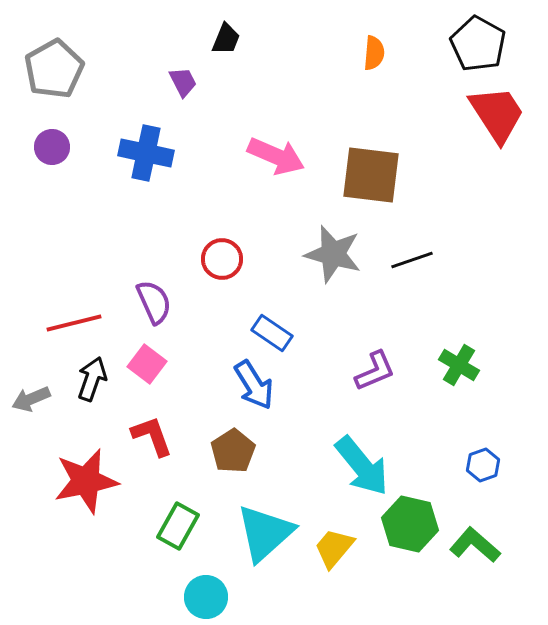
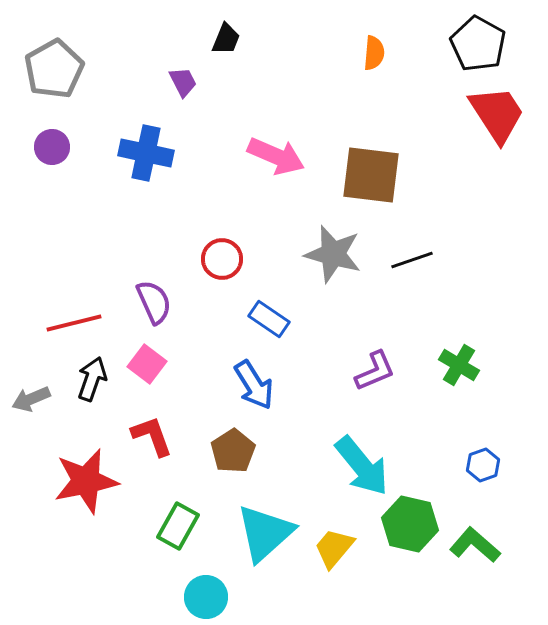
blue rectangle: moved 3 px left, 14 px up
